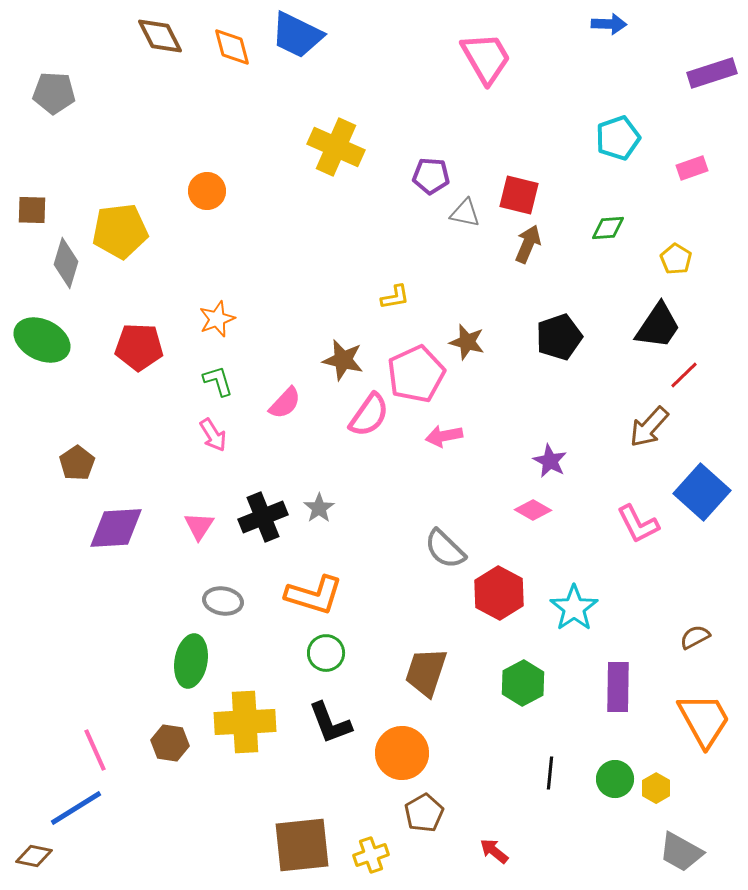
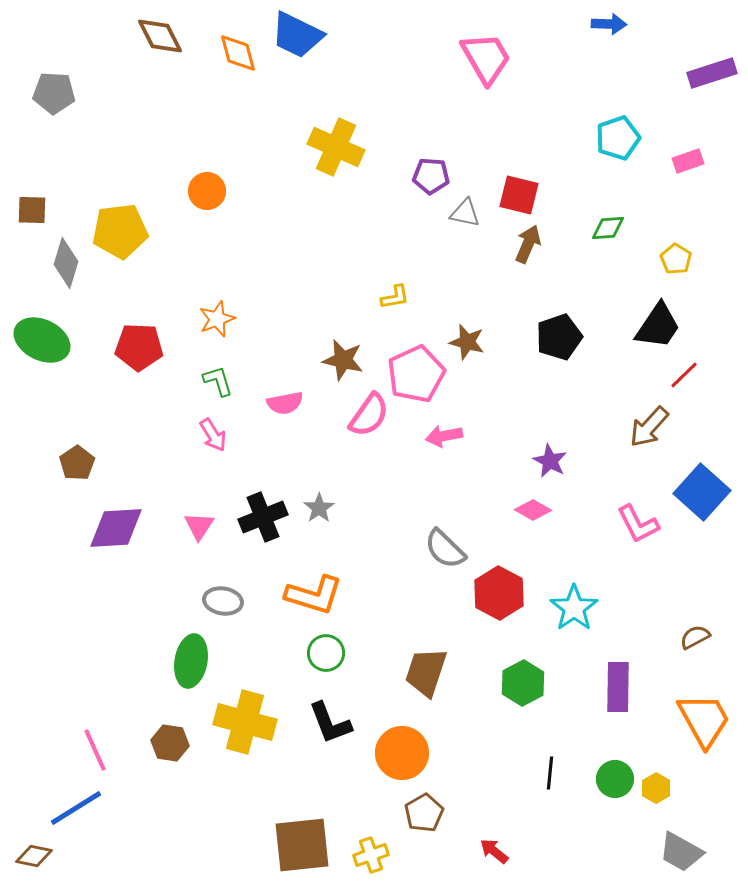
orange diamond at (232, 47): moved 6 px right, 6 px down
pink rectangle at (692, 168): moved 4 px left, 7 px up
pink semicircle at (285, 403): rotated 36 degrees clockwise
yellow cross at (245, 722): rotated 18 degrees clockwise
